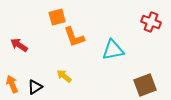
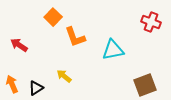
orange square: moved 4 px left; rotated 30 degrees counterclockwise
orange L-shape: moved 1 px right
black triangle: moved 1 px right, 1 px down
